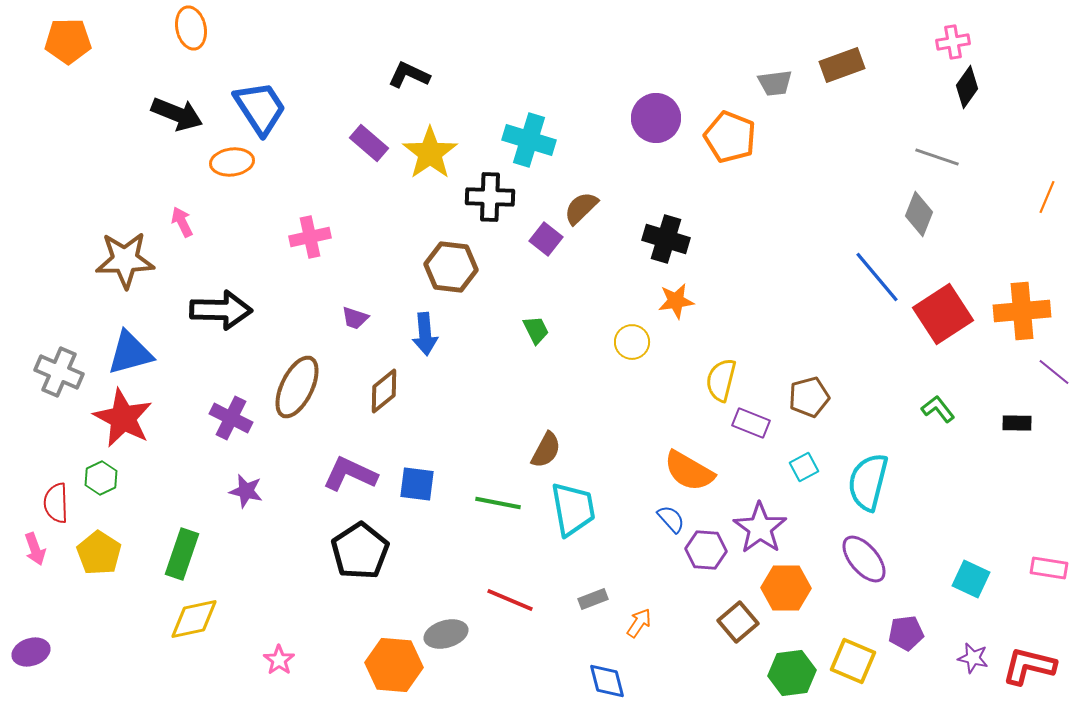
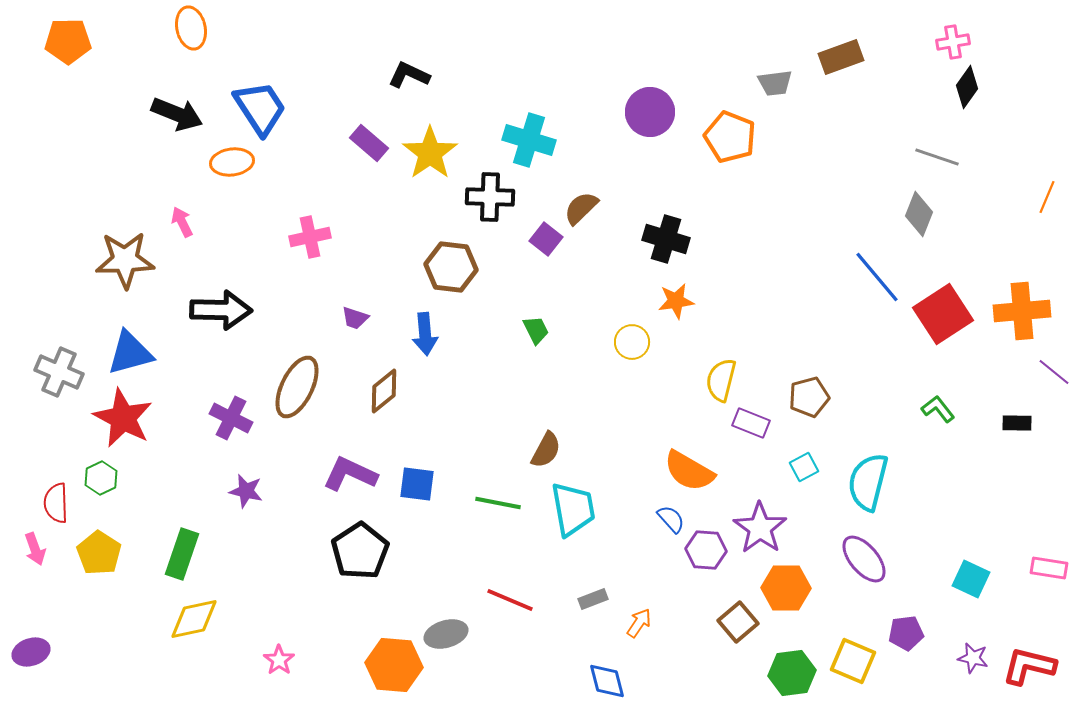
brown rectangle at (842, 65): moved 1 px left, 8 px up
purple circle at (656, 118): moved 6 px left, 6 px up
